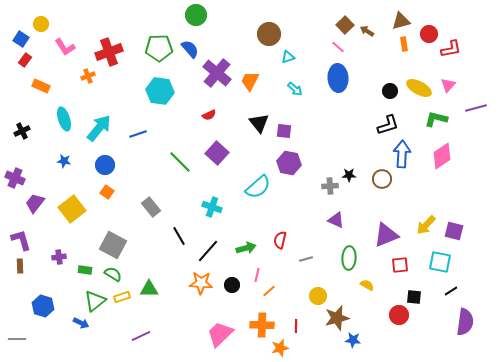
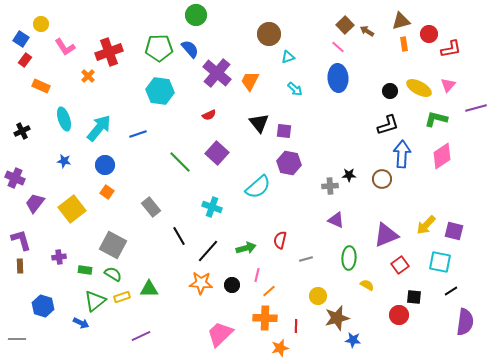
orange cross at (88, 76): rotated 24 degrees counterclockwise
red square at (400, 265): rotated 30 degrees counterclockwise
orange cross at (262, 325): moved 3 px right, 7 px up
